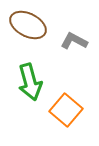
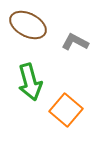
gray L-shape: moved 1 px right, 1 px down
